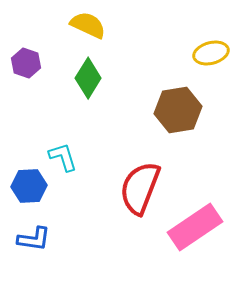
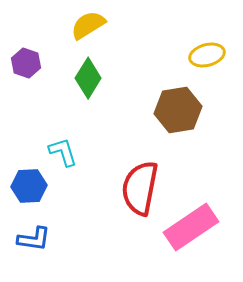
yellow semicircle: rotated 57 degrees counterclockwise
yellow ellipse: moved 4 px left, 2 px down
cyan L-shape: moved 5 px up
red semicircle: rotated 10 degrees counterclockwise
pink rectangle: moved 4 px left
